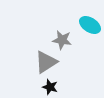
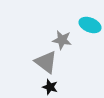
cyan ellipse: rotated 10 degrees counterclockwise
gray triangle: rotated 50 degrees counterclockwise
